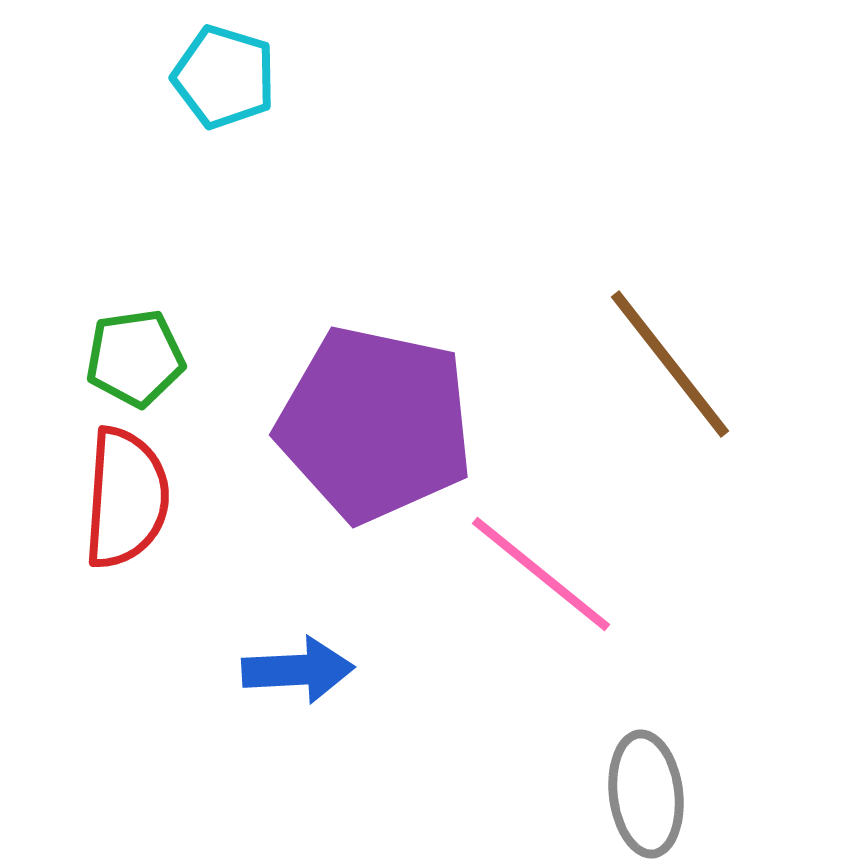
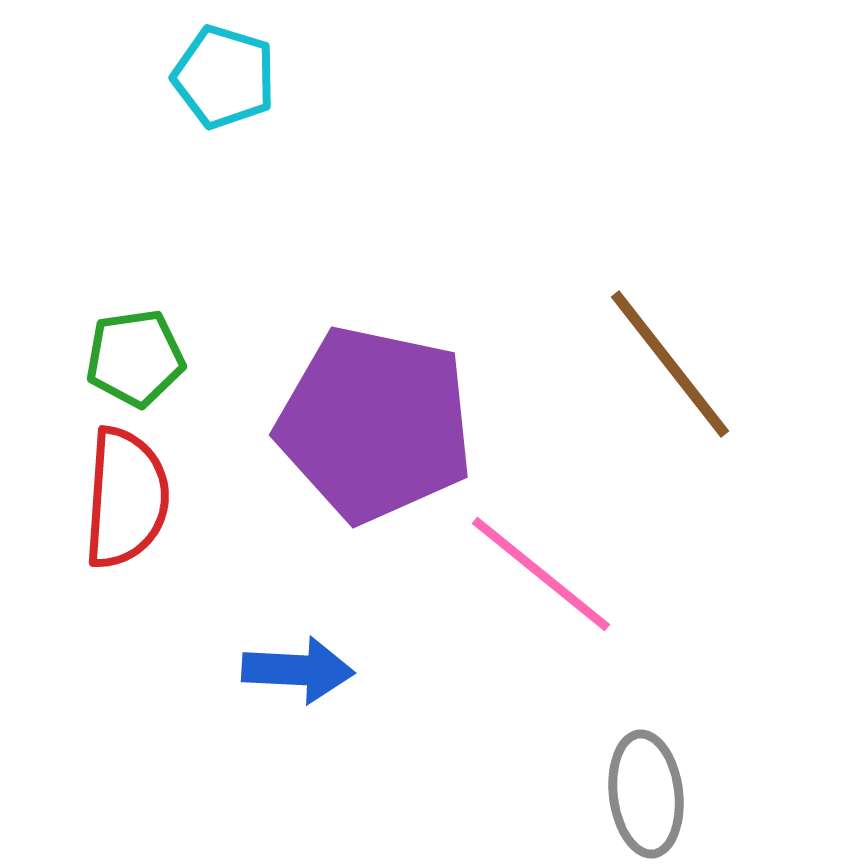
blue arrow: rotated 6 degrees clockwise
